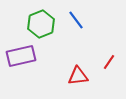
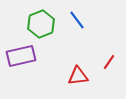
blue line: moved 1 px right
